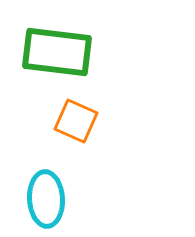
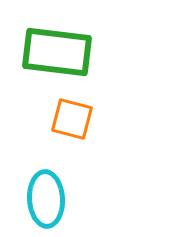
orange square: moved 4 px left, 2 px up; rotated 9 degrees counterclockwise
